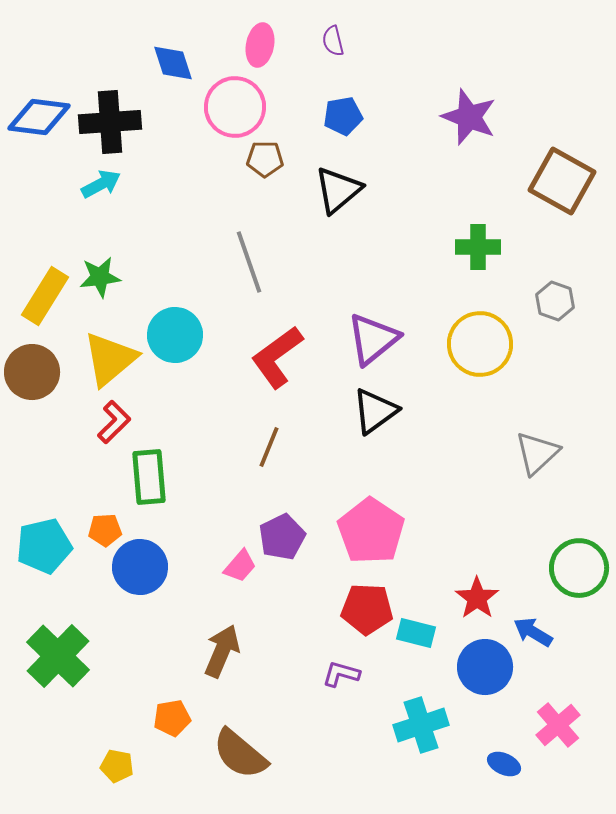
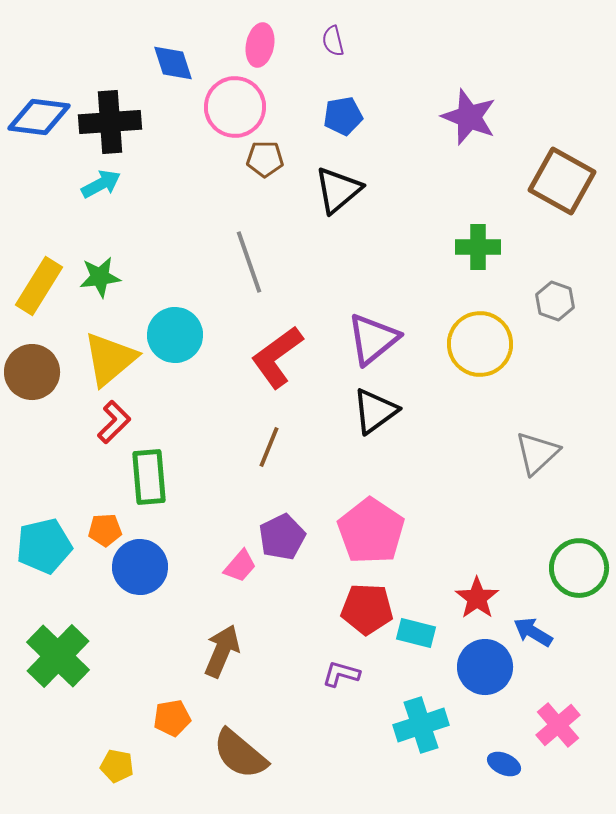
yellow rectangle at (45, 296): moved 6 px left, 10 px up
